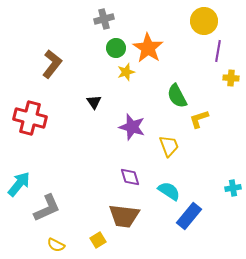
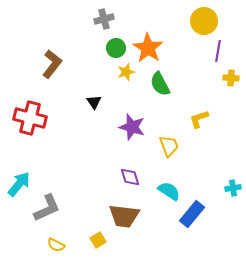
green semicircle: moved 17 px left, 12 px up
blue rectangle: moved 3 px right, 2 px up
